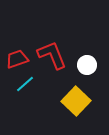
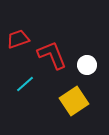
red trapezoid: moved 1 px right, 20 px up
yellow square: moved 2 px left; rotated 12 degrees clockwise
